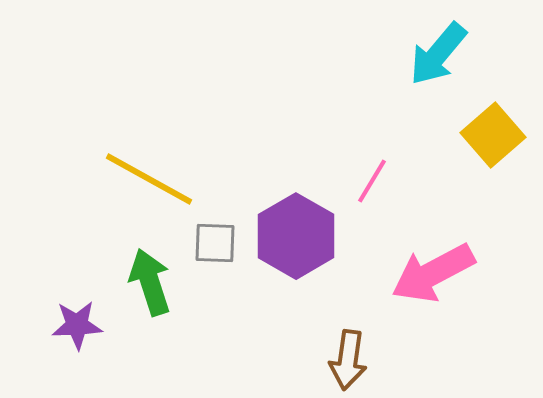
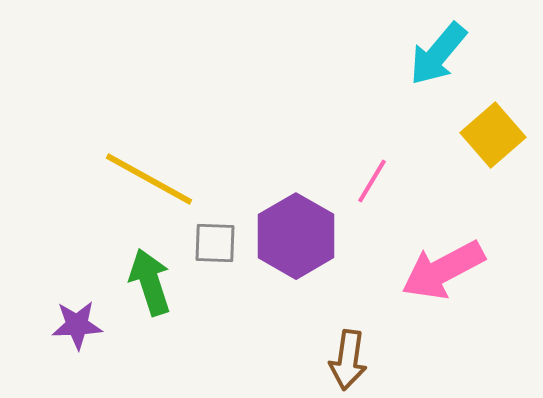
pink arrow: moved 10 px right, 3 px up
